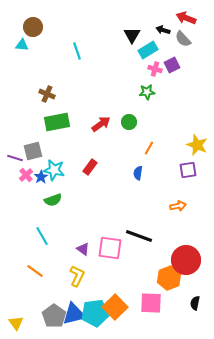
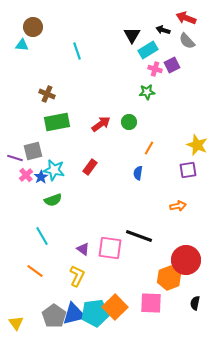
gray semicircle at (183, 39): moved 4 px right, 2 px down
